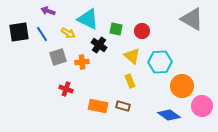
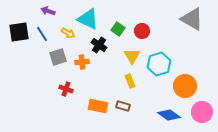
green square: moved 2 px right; rotated 24 degrees clockwise
yellow triangle: rotated 18 degrees clockwise
cyan hexagon: moved 1 px left, 2 px down; rotated 15 degrees counterclockwise
orange circle: moved 3 px right
pink circle: moved 6 px down
